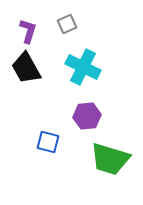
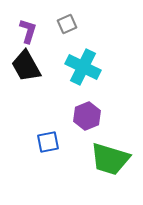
black trapezoid: moved 2 px up
purple hexagon: rotated 16 degrees counterclockwise
blue square: rotated 25 degrees counterclockwise
